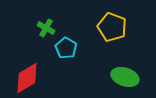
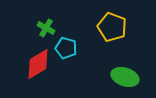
cyan pentagon: rotated 15 degrees counterclockwise
red diamond: moved 11 px right, 14 px up
